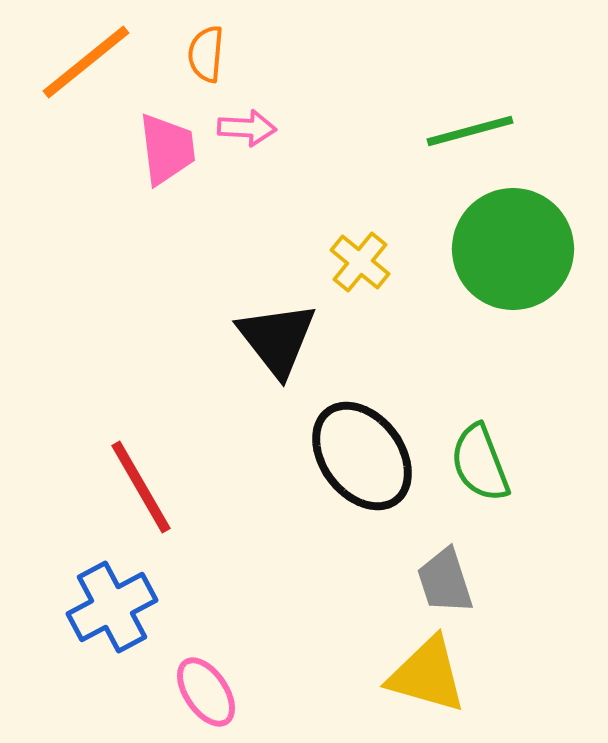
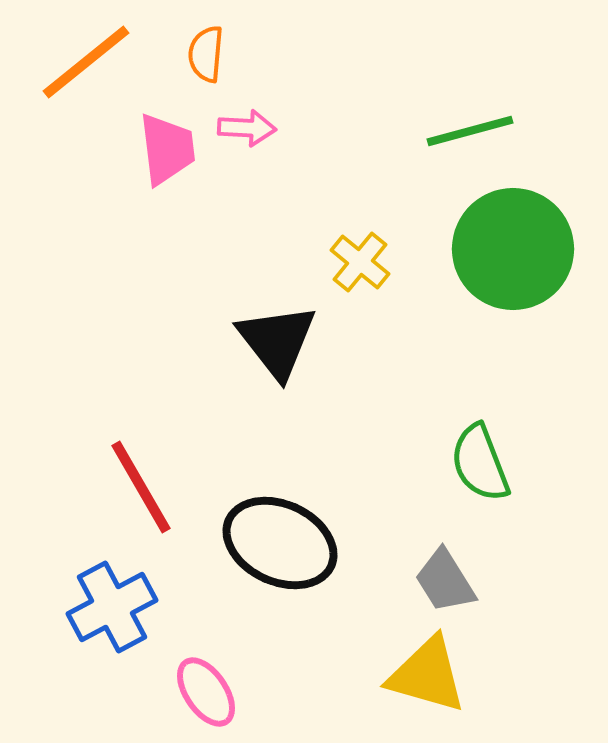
black triangle: moved 2 px down
black ellipse: moved 82 px left, 87 px down; rotated 28 degrees counterclockwise
gray trapezoid: rotated 14 degrees counterclockwise
